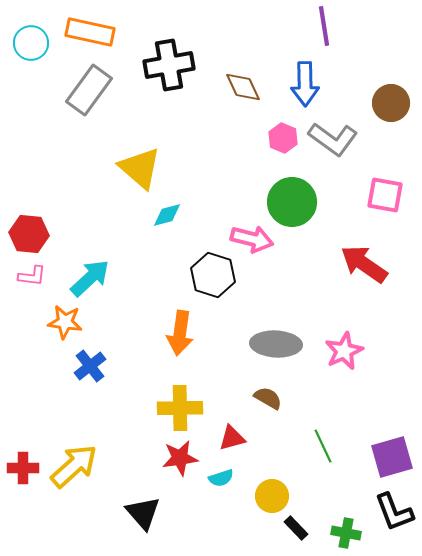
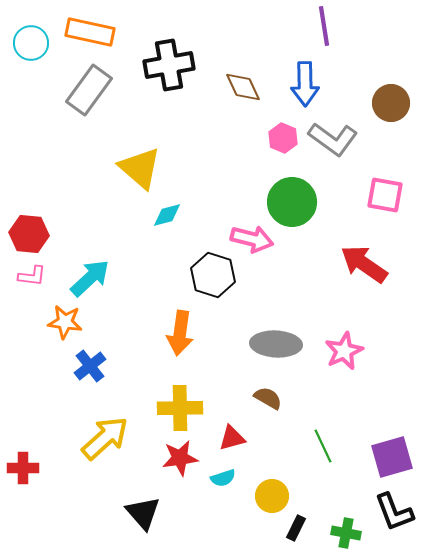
yellow arrow: moved 31 px right, 28 px up
cyan semicircle: moved 2 px right
black rectangle: rotated 70 degrees clockwise
